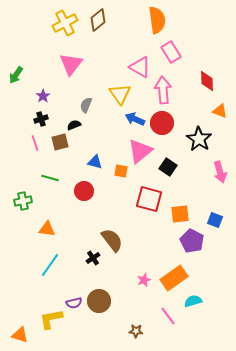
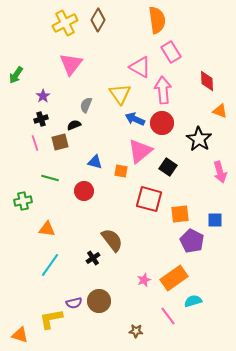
brown diamond at (98, 20): rotated 20 degrees counterclockwise
blue square at (215, 220): rotated 21 degrees counterclockwise
